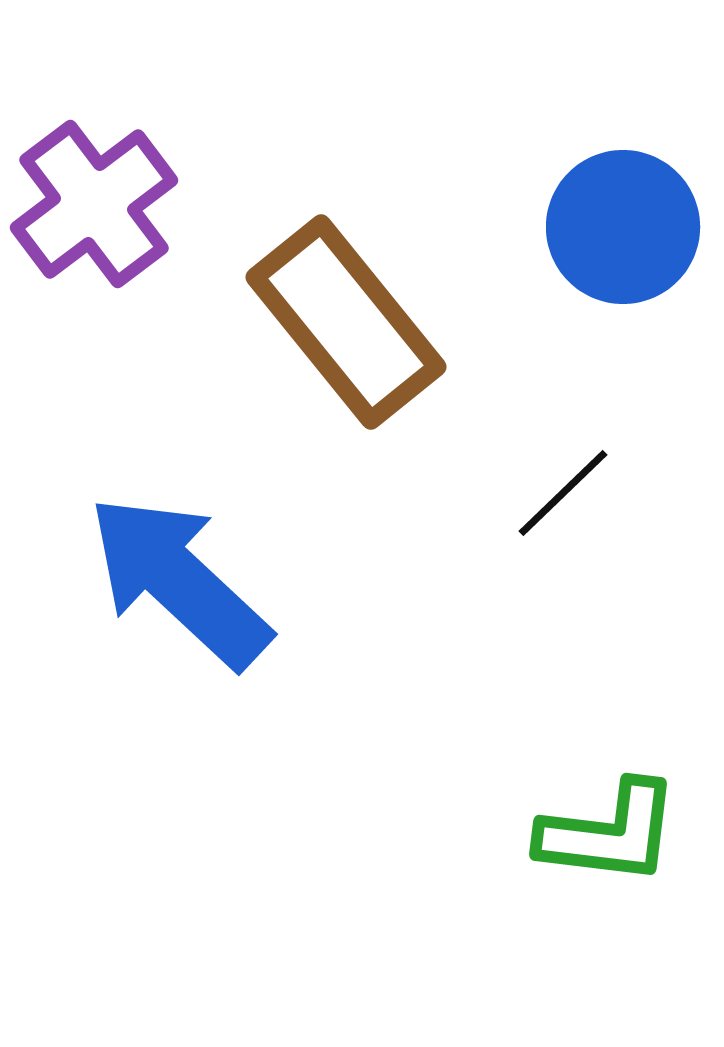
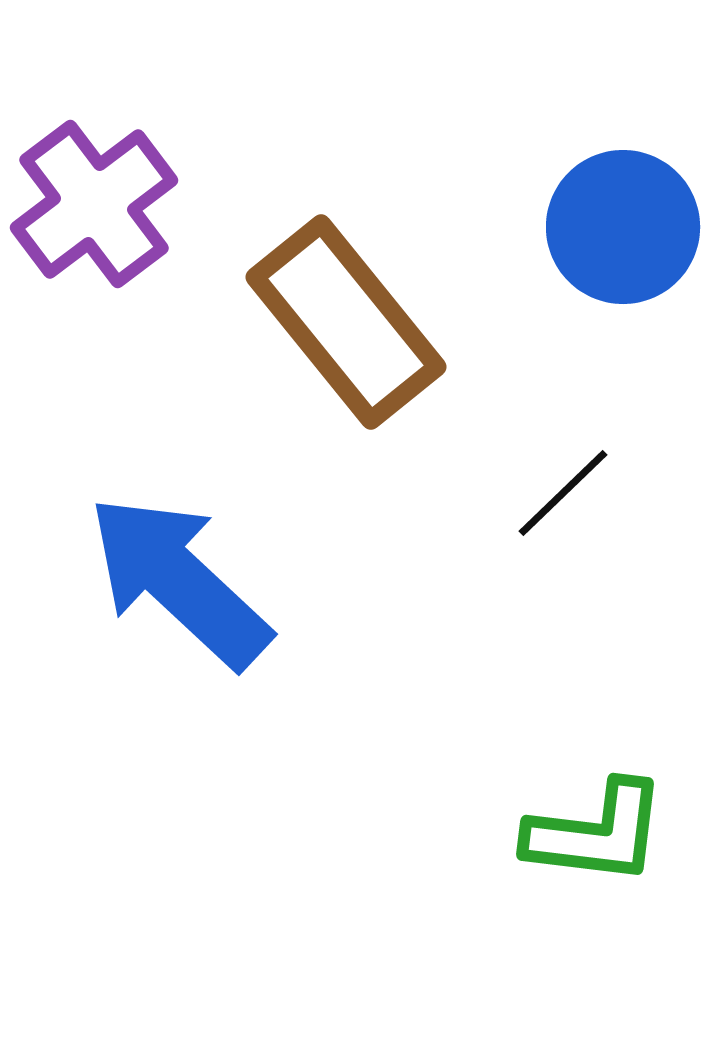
green L-shape: moved 13 px left
